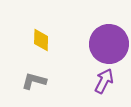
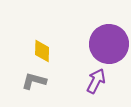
yellow diamond: moved 1 px right, 11 px down
purple arrow: moved 8 px left
